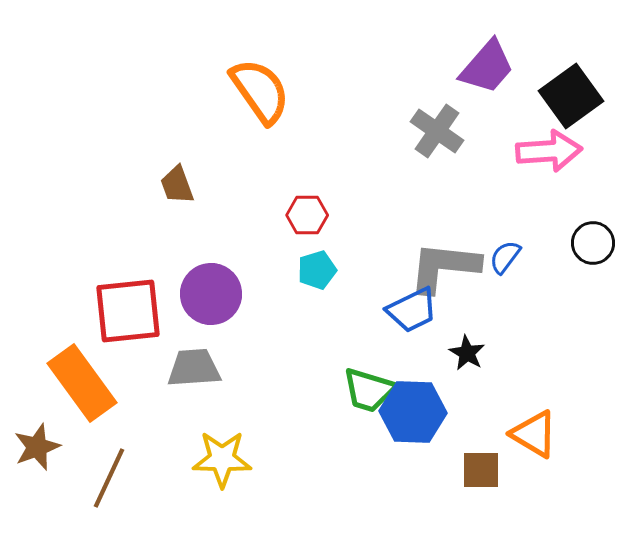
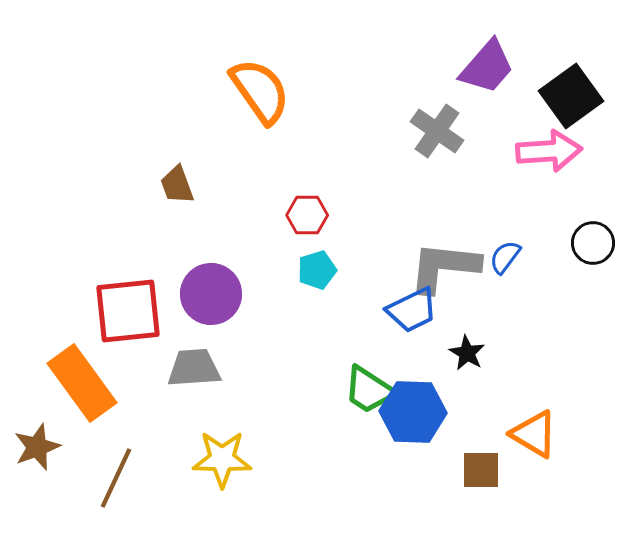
green trapezoid: rotated 16 degrees clockwise
brown line: moved 7 px right
